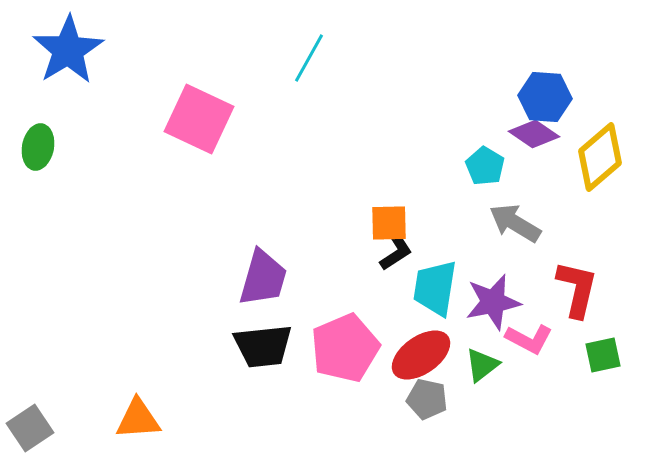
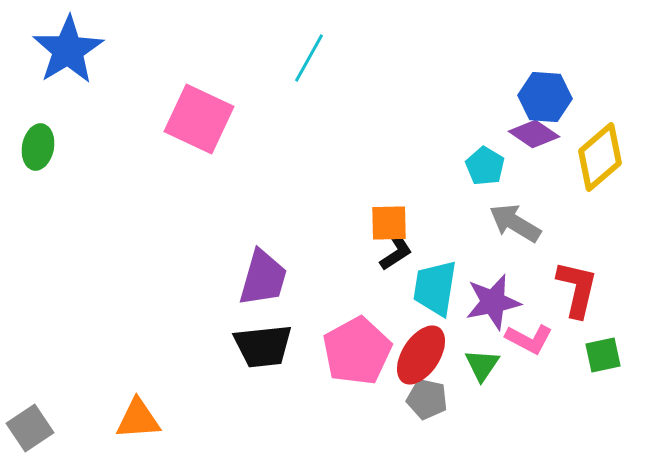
pink pentagon: moved 12 px right, 3 px down; rotated 6 degrees counterclockwise
red ellipse: rotated 22 degrees counterclockwise
green triangle: rotated 18 degrees counterclockwise
